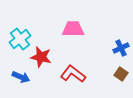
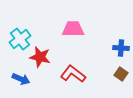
blue cross: rotated 28 degrees clockwise
red star: moved 1 px left
blue arrow: moved 2 px down
